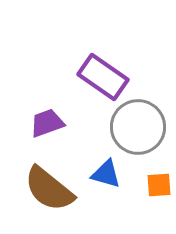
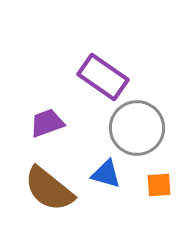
gray circle: moved 1 px left, 1 px down
